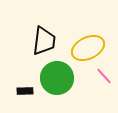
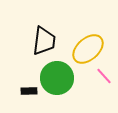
yellow ellipse: moved 1 px down; rotated 16 degrees counterclockwise
black rectangle: moved 4 px right
